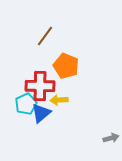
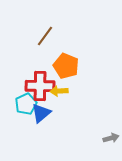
yellow arrow: moved 9 px up
